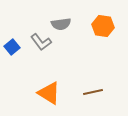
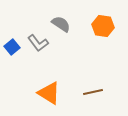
gray semicircle: rotated 138 degrees counterclockwise
gray L-shape: moved 3 px left, 1 px down
